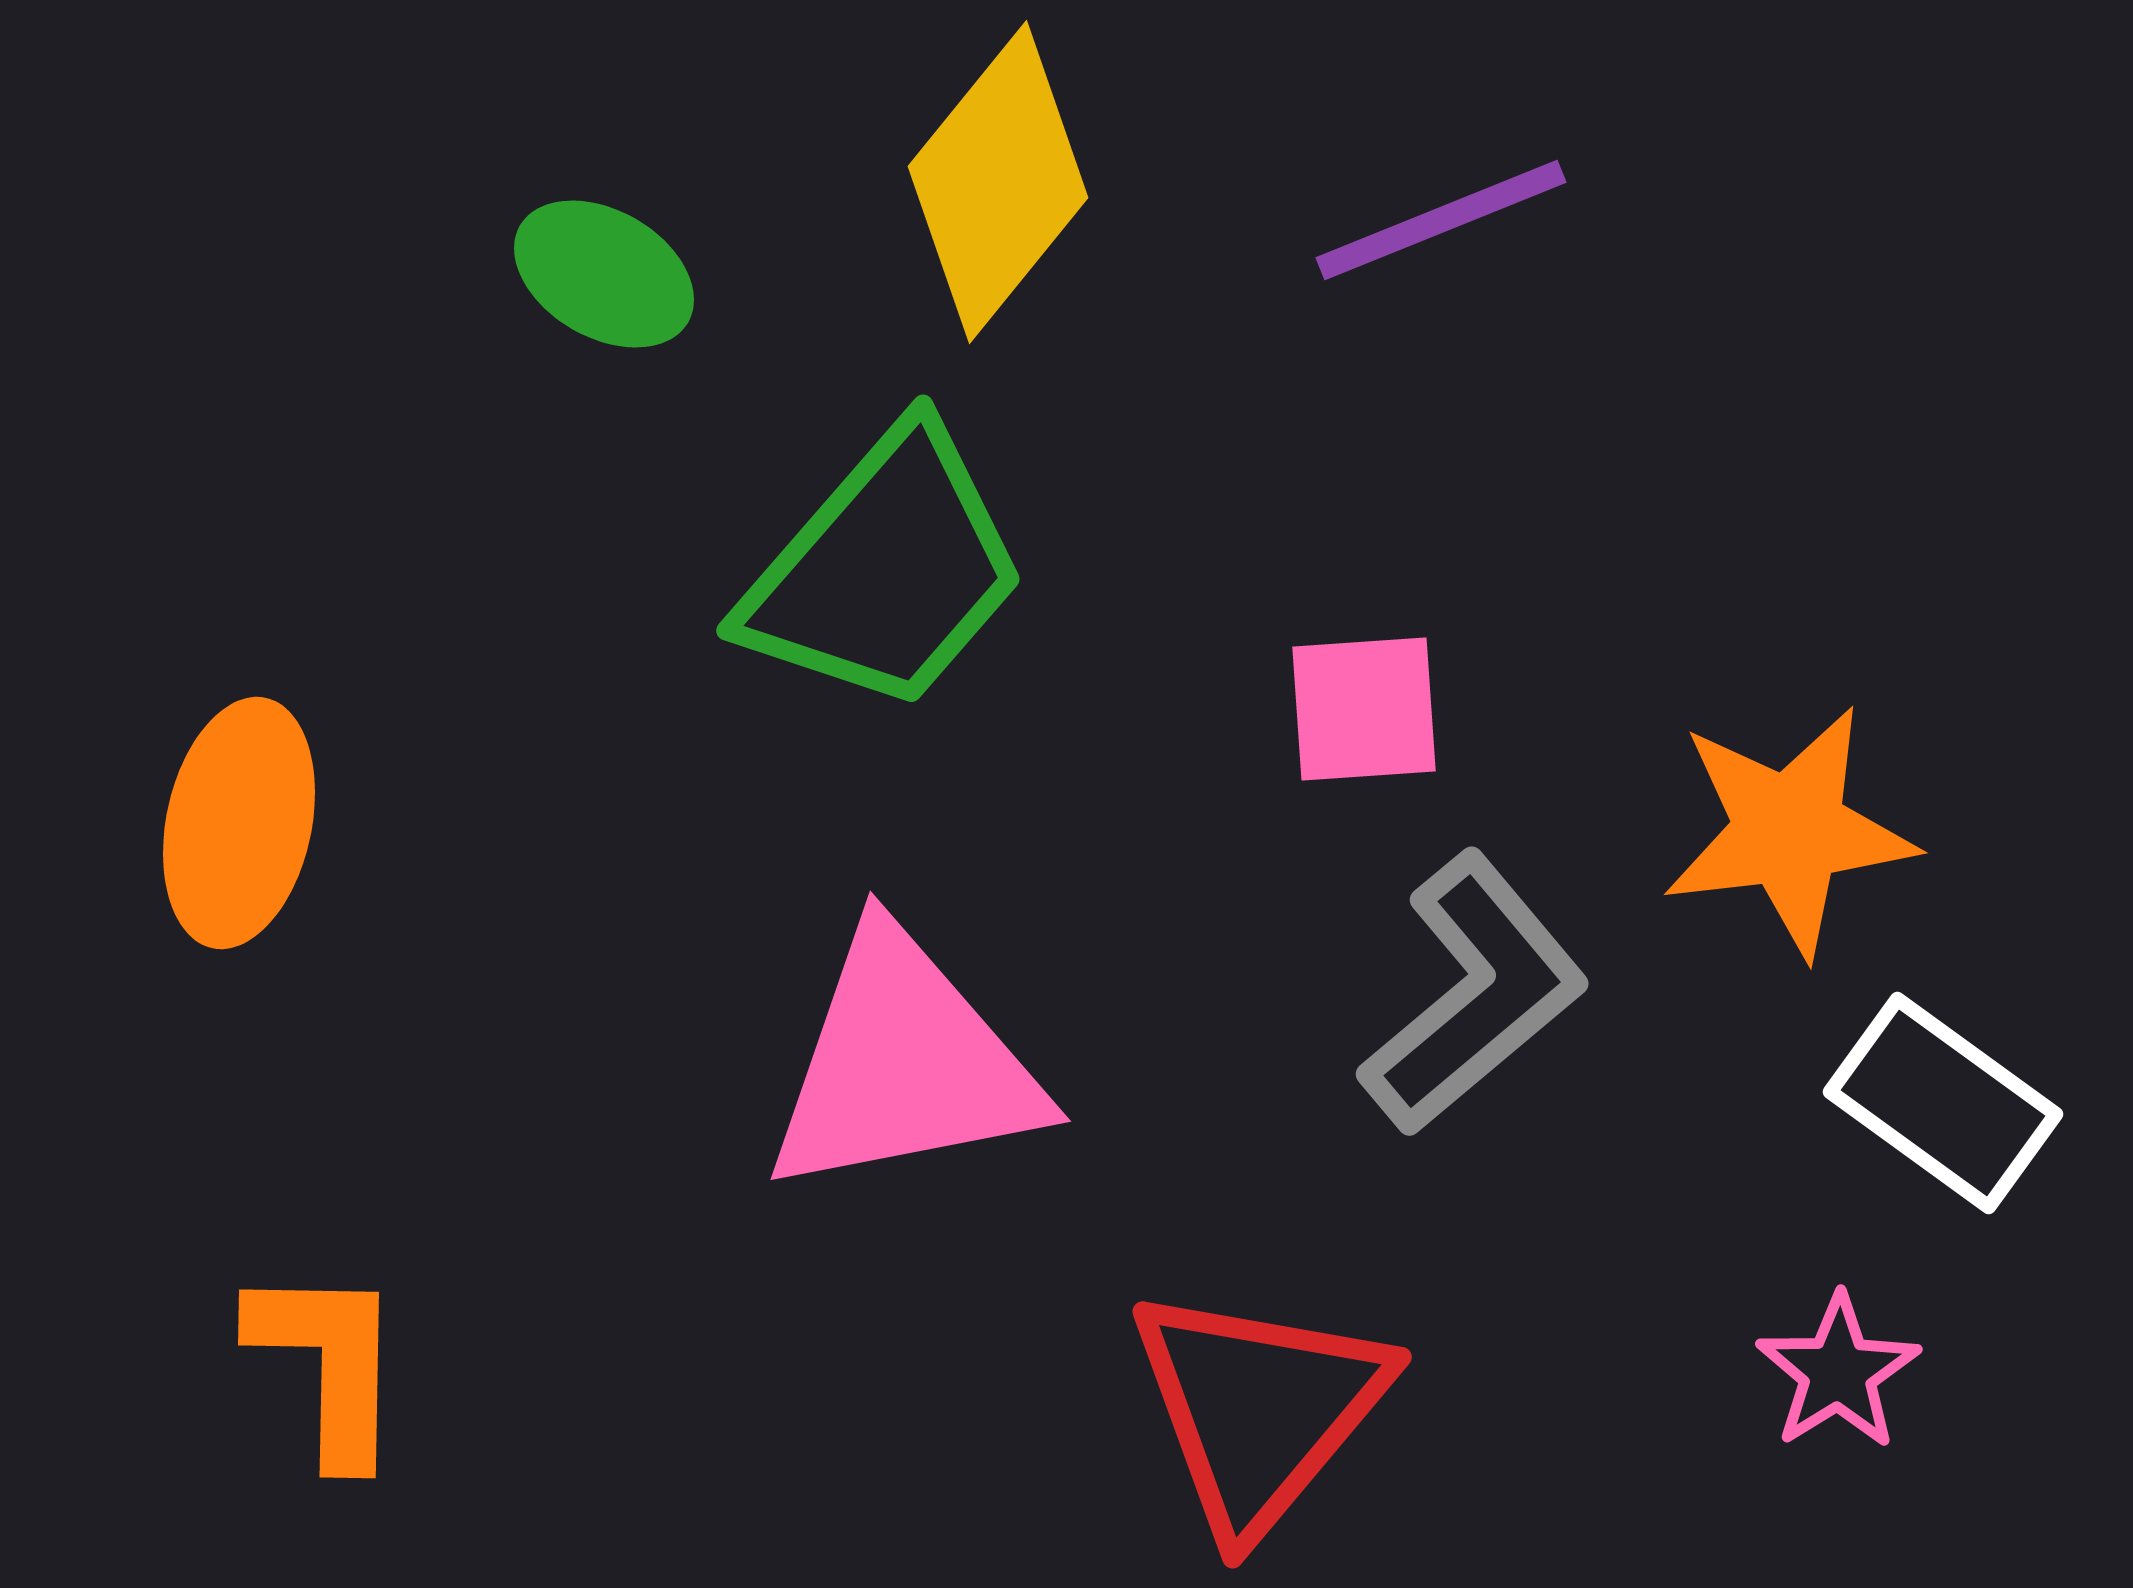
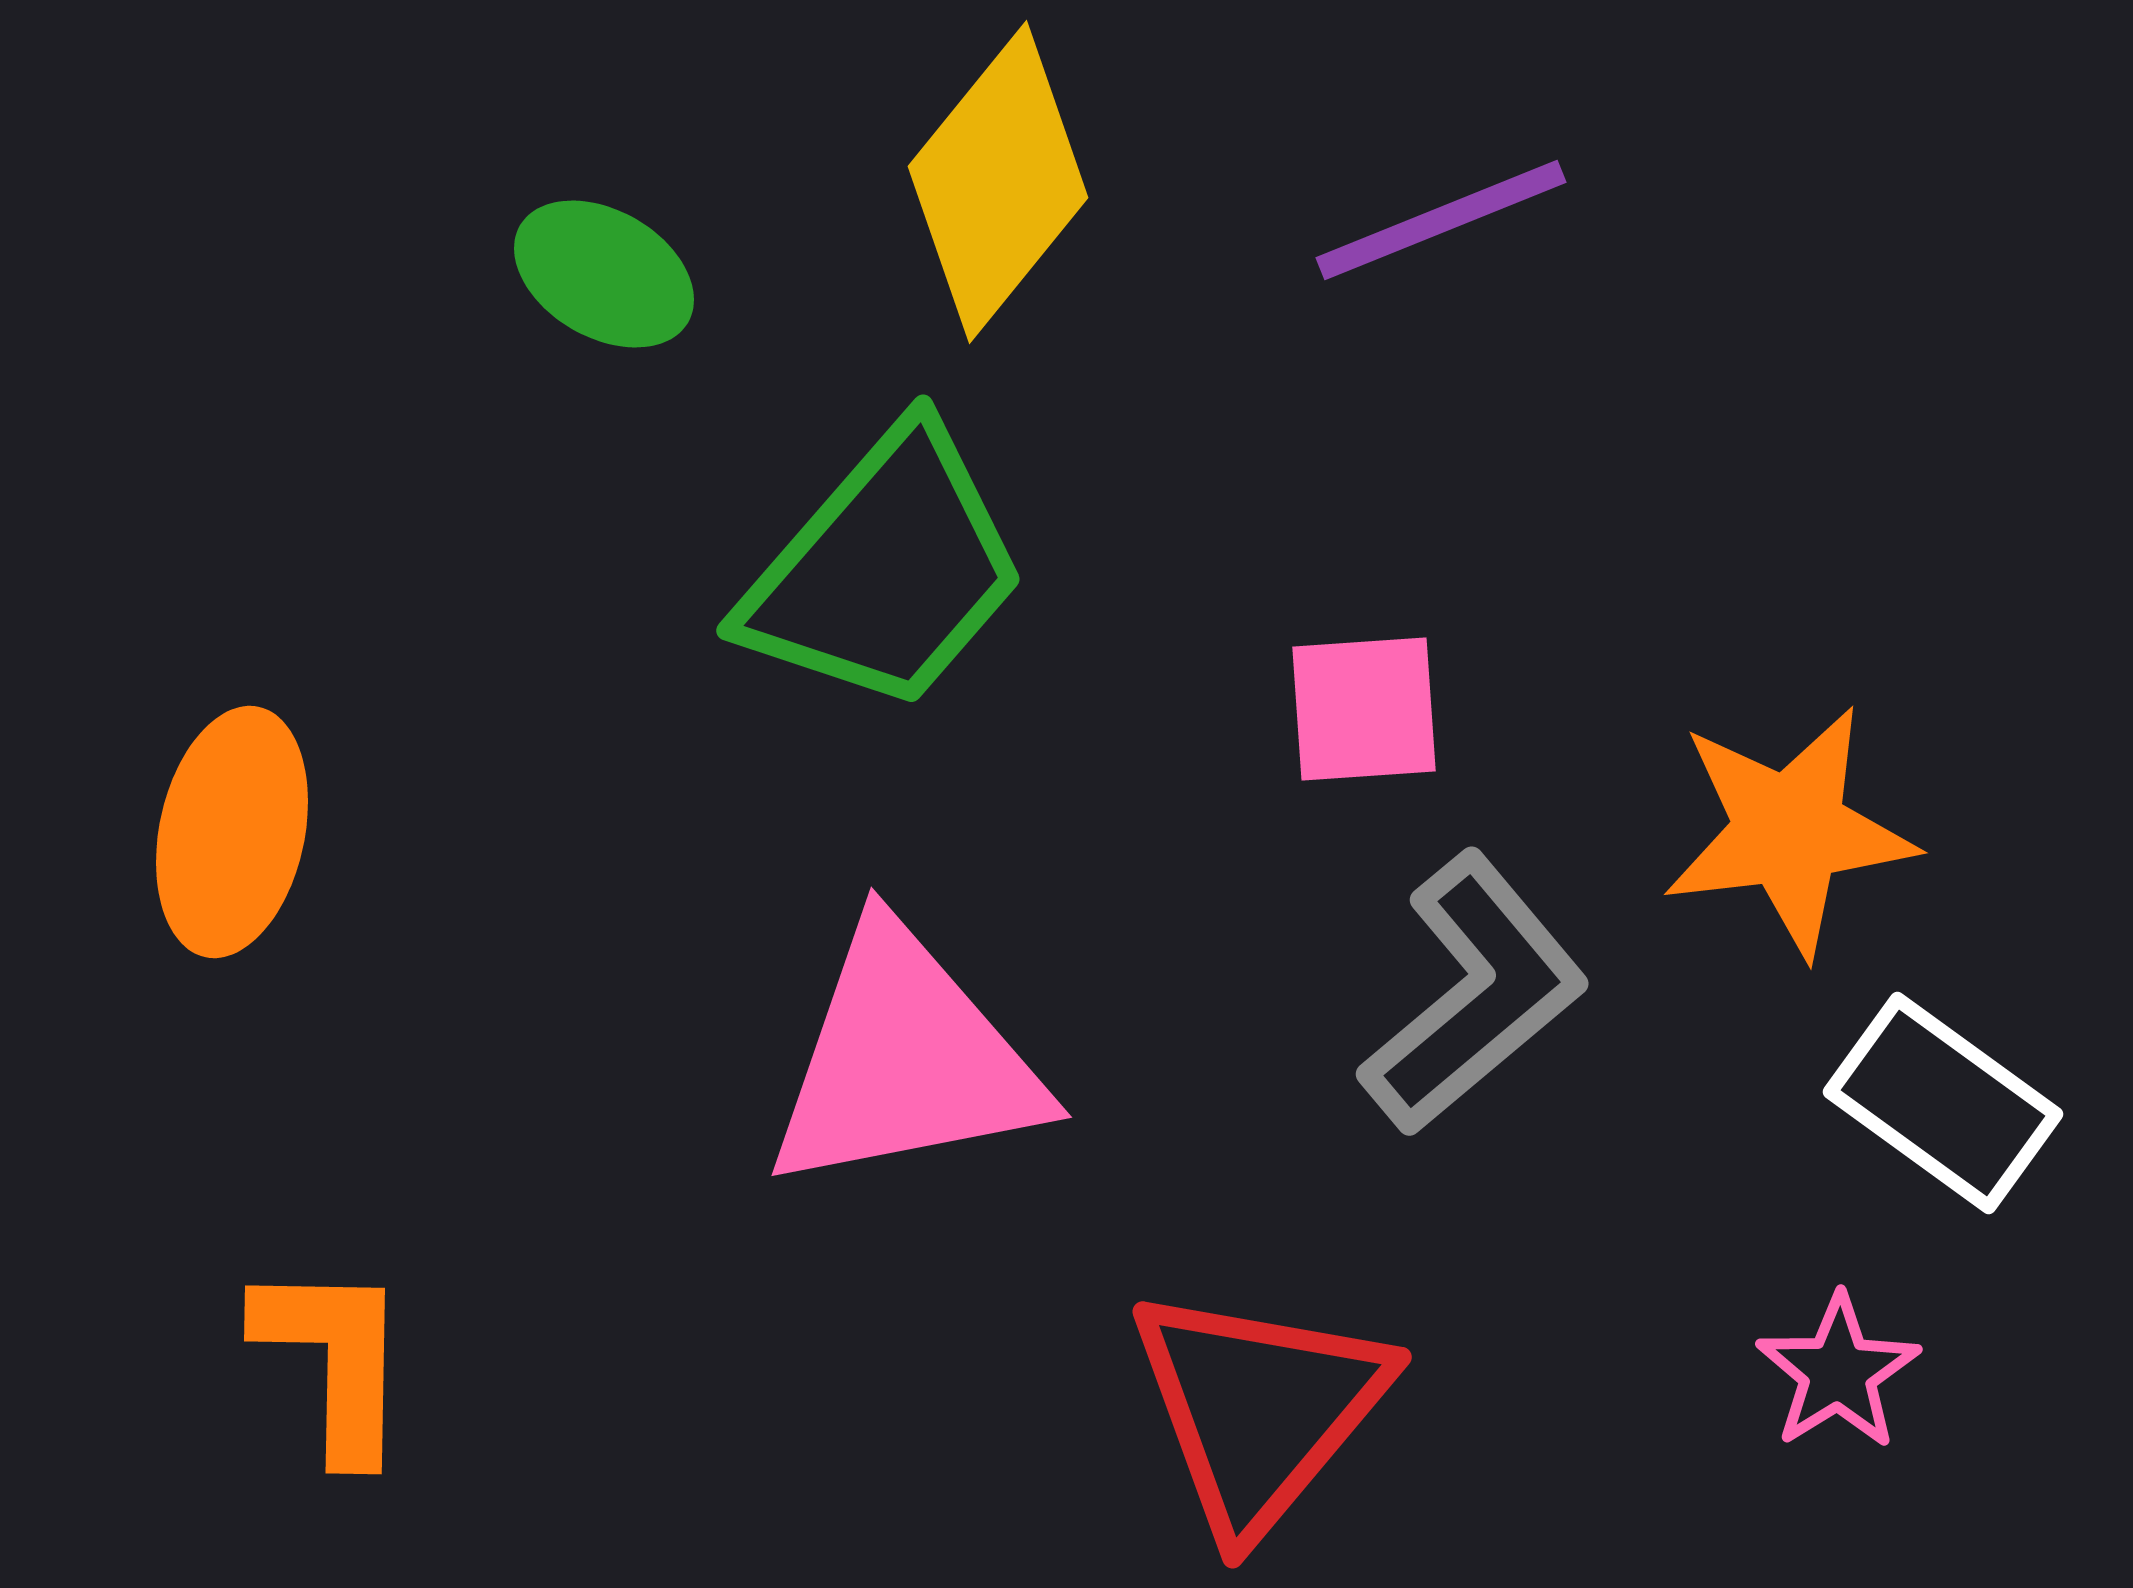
orange ellipse: moved 7 px left, 9 px down
pink triangle: moved 1 px right, 4 px up
orange L-shape: moved 6 px right, 4 px up
